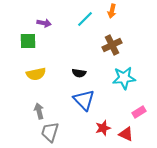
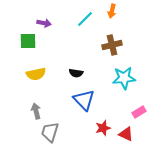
brown cross: rotated 12 degrees clockwise
black semicircle: moved 3 px left
gray arrow: moved 3 px left
